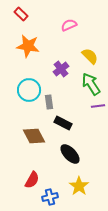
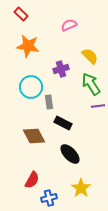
purple cross: rotated 21 degrees clockwise
cyan circle: moved 2 px right, 3 px up
yellow star: moved 2 px right, 2 px down
blue cross: moved 1 px left, 1 px down
